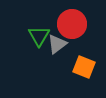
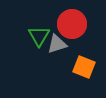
gray triangle: rotated 20 degrees clockwise
